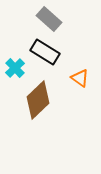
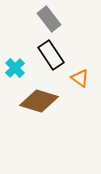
gray rectangle: rotated 10 degrees clockwise
black rectangle: moved 6 px right, 3 px down; rotated 24 degrees clockwise
brown diamond: moved 1 px right, 1 px down; rotated 60 degrees clockwise
